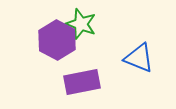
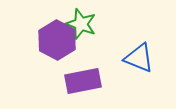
purple rectangle: moved 1 px right, 1 px up
